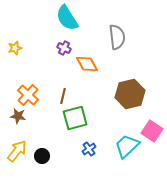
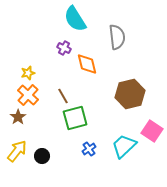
cyan semicircle: moved 8 px right, 1 px down
yellow star: moved 13 px right, 25 px down
orange diamond: rotated 15 degrees clockwise
brown line: rotated 42 degrees counterclockwise
brown star: moved 1 px down; rotated 28 degrees clockwise
cyan trapezoid: moved 3 px left
